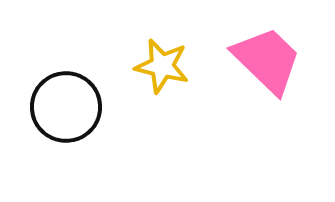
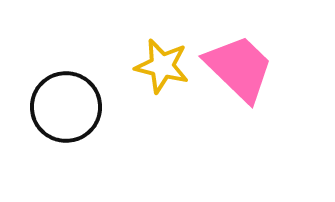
pink trapezoid: moved 28 px left, 8 px down
